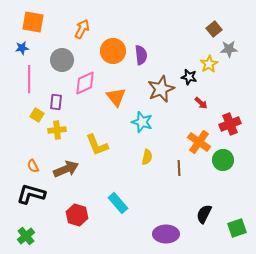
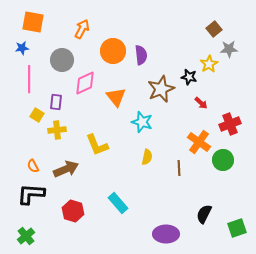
black L-shape: rotated 12 degrees counterclockwise
red hexagon: moved 4 px left, 4 px up
